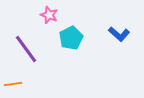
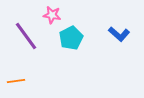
pink star: moved 3 px right; rotated 12 degrees counterclockwise
purple line: moved 13 px up
orange line: moved 3 px right, 3 px up
